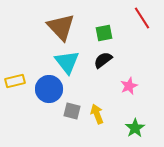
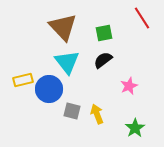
brown triangle: moved 2 px right
yellow rectangle: moved 8 px right, 1 px up
